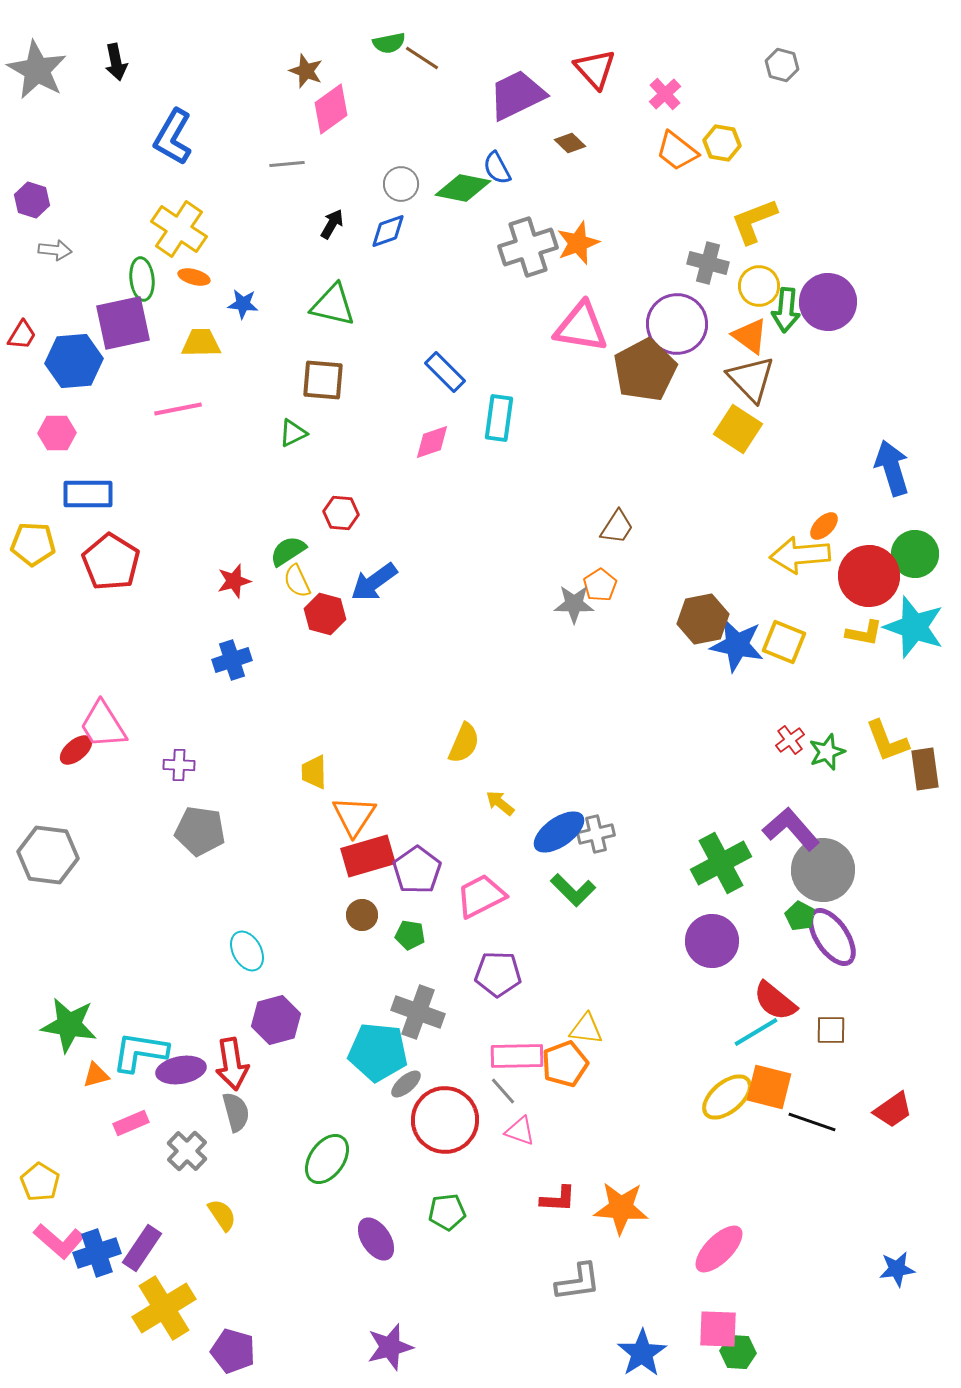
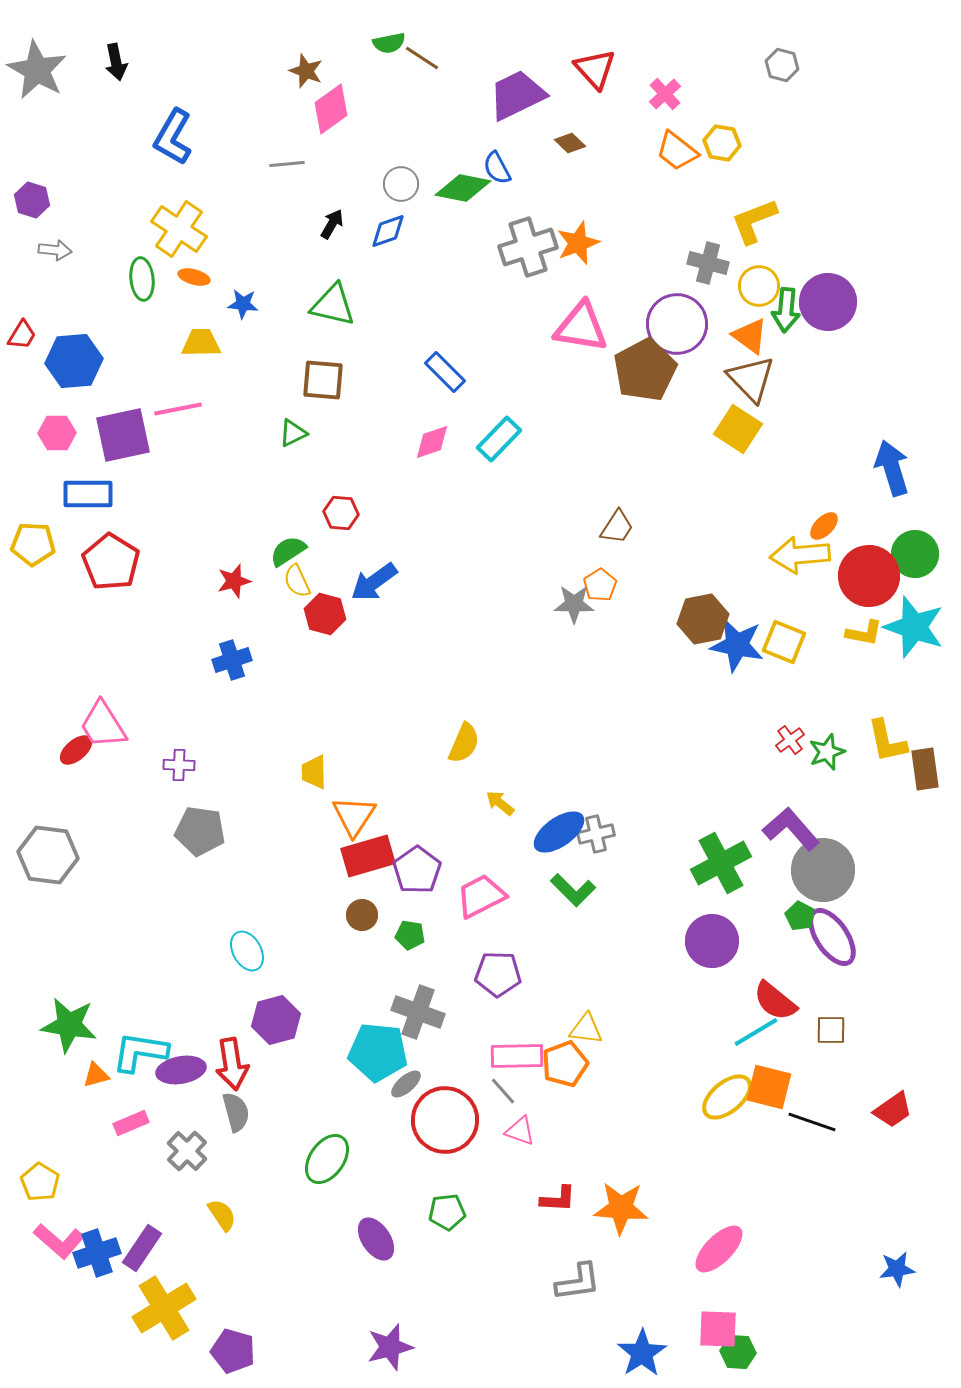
purple square at (123, 323): moved 112 px down
cyan rectangle at (499, 418): moved 21 px down; rotated 36 degrees clockwise
yellow L-shape at (887, 741): rotated 9 degrees clockwise
